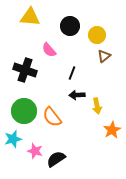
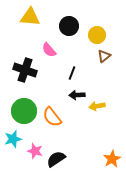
black circle: moved 1 px left
yellow arrow: rotated 91 degrees clockwise
orange star: moved 29 px down
